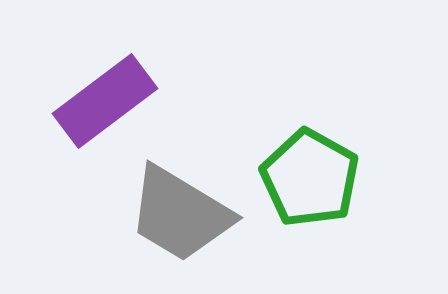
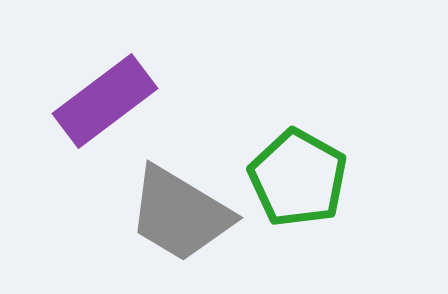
green pentagon: moved 12 px left
